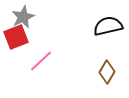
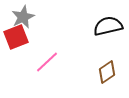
pink line: moved 6 px right, 1 px down
brown diamond: rotated 25 degrees clockwise
